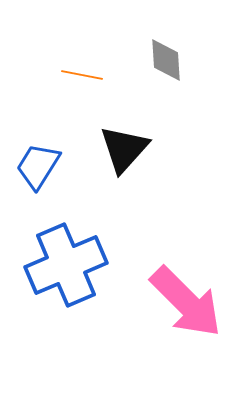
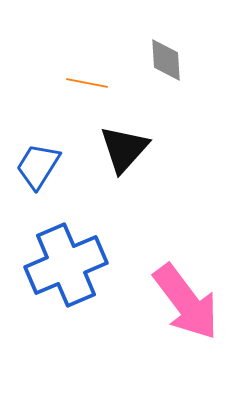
orange line: moved 5 px right, 8 px down
pink arrow: rotated 8 degrees clockwise
